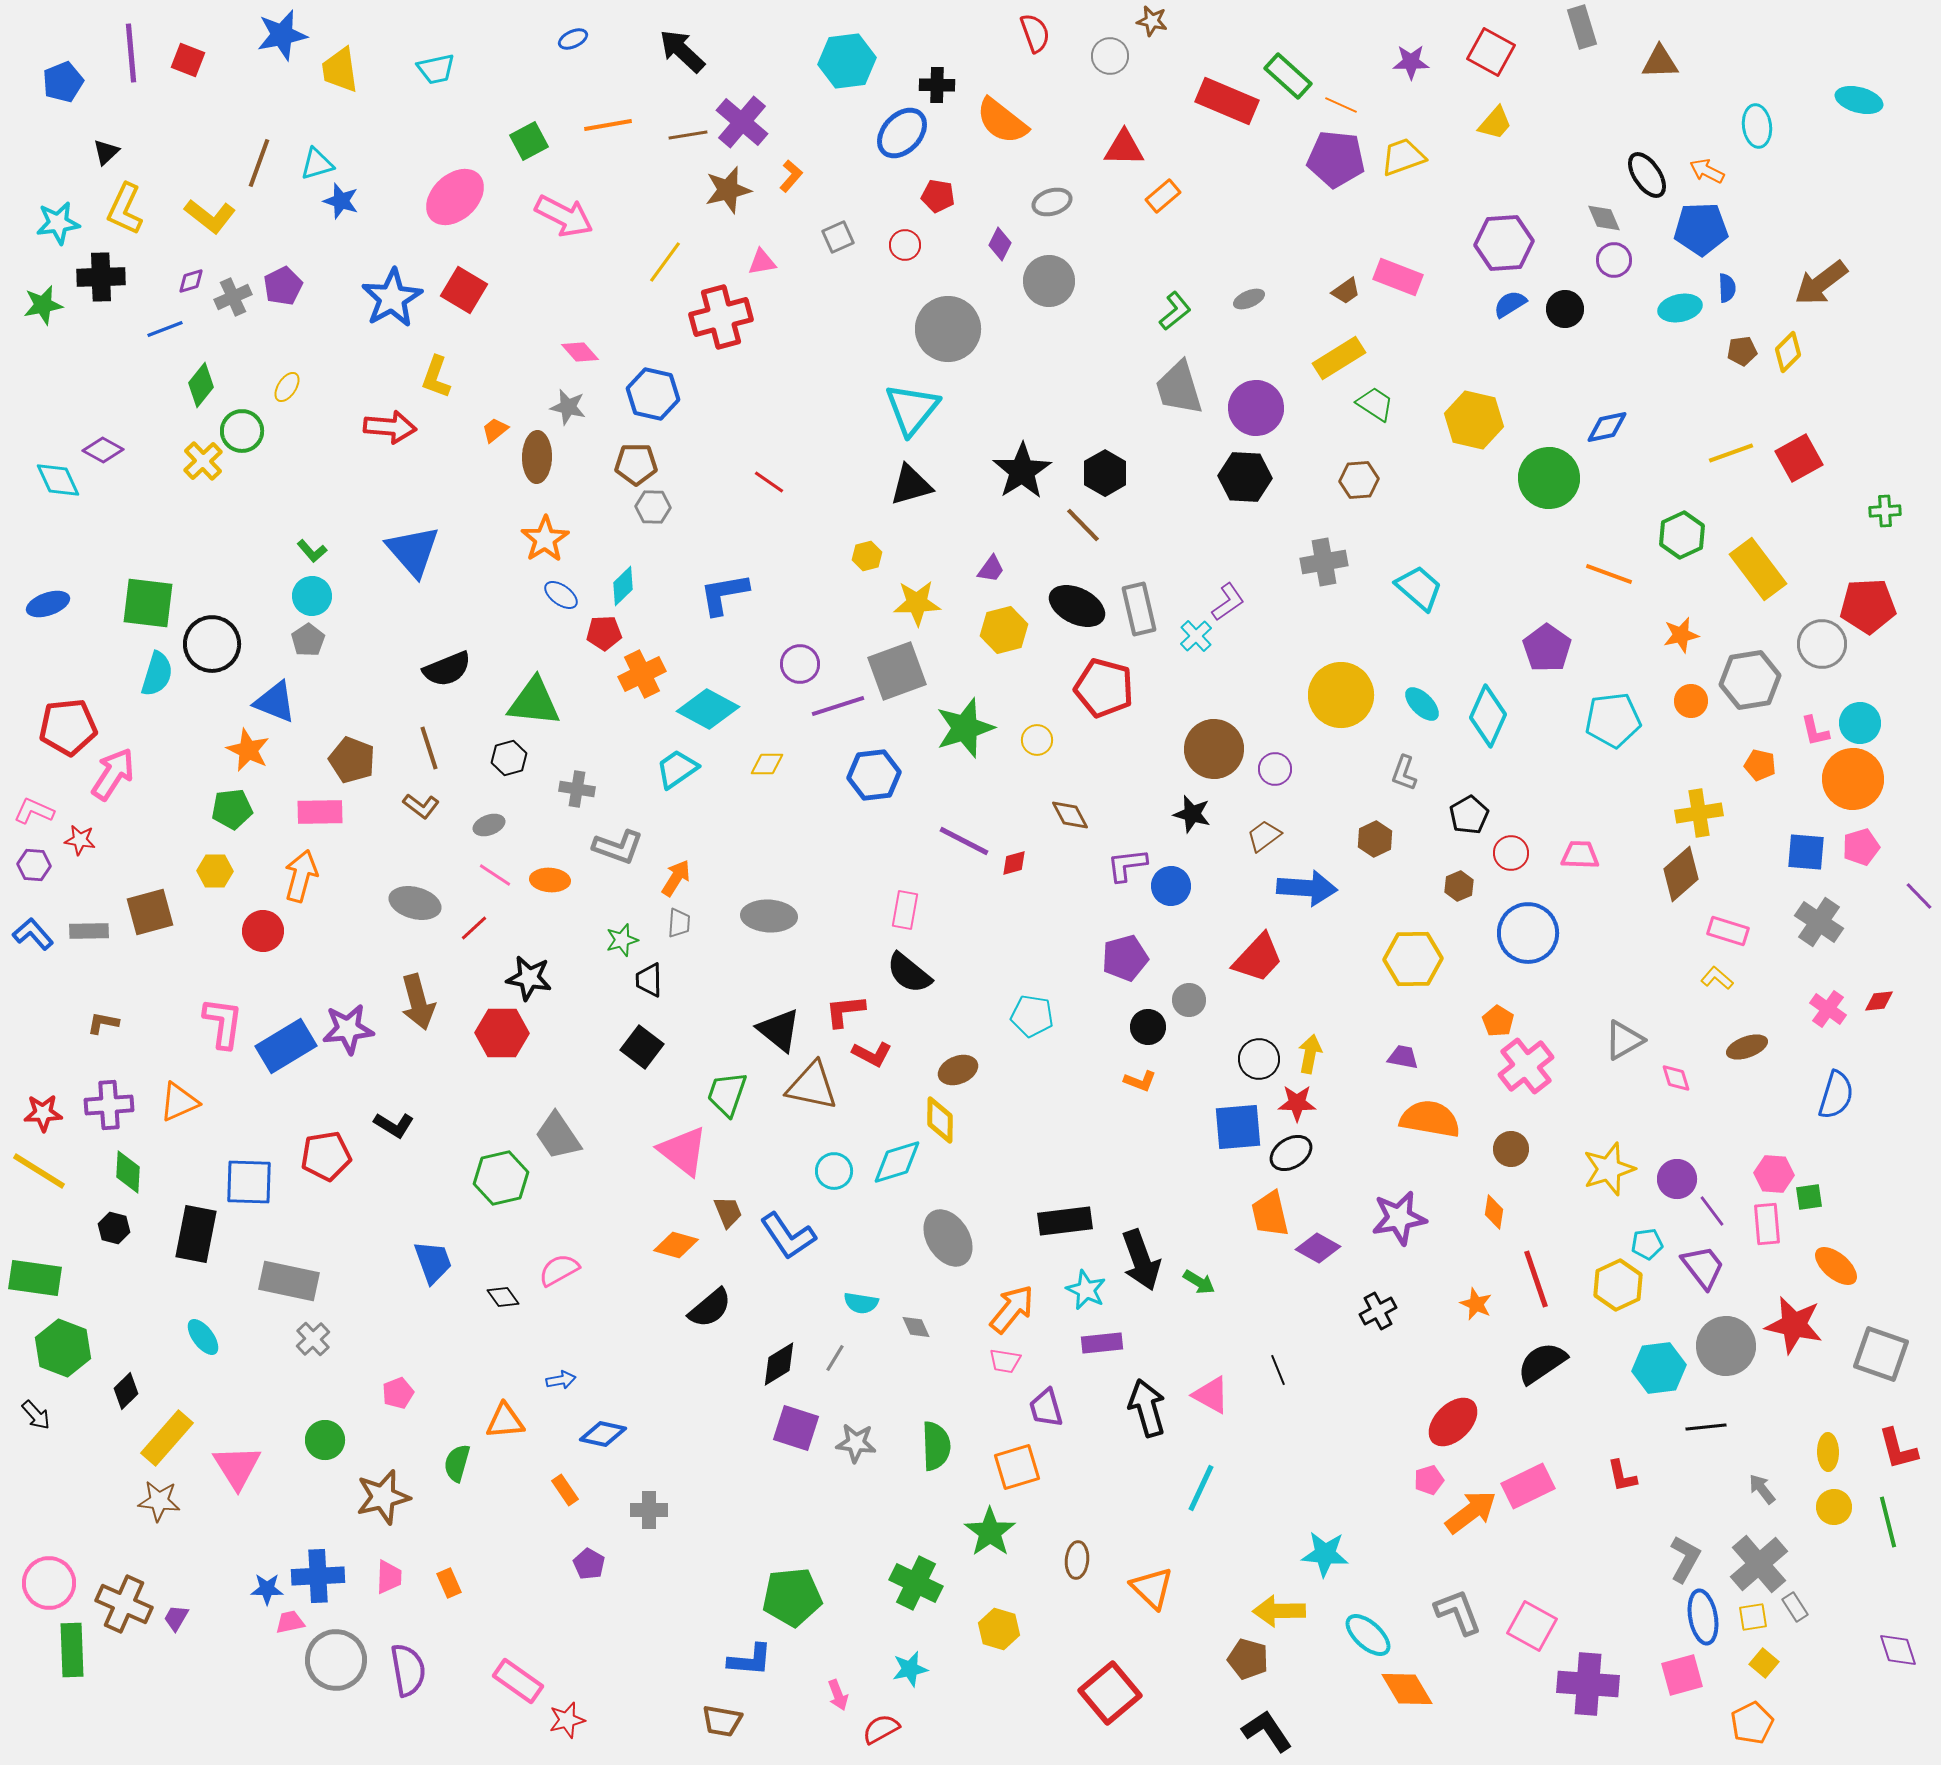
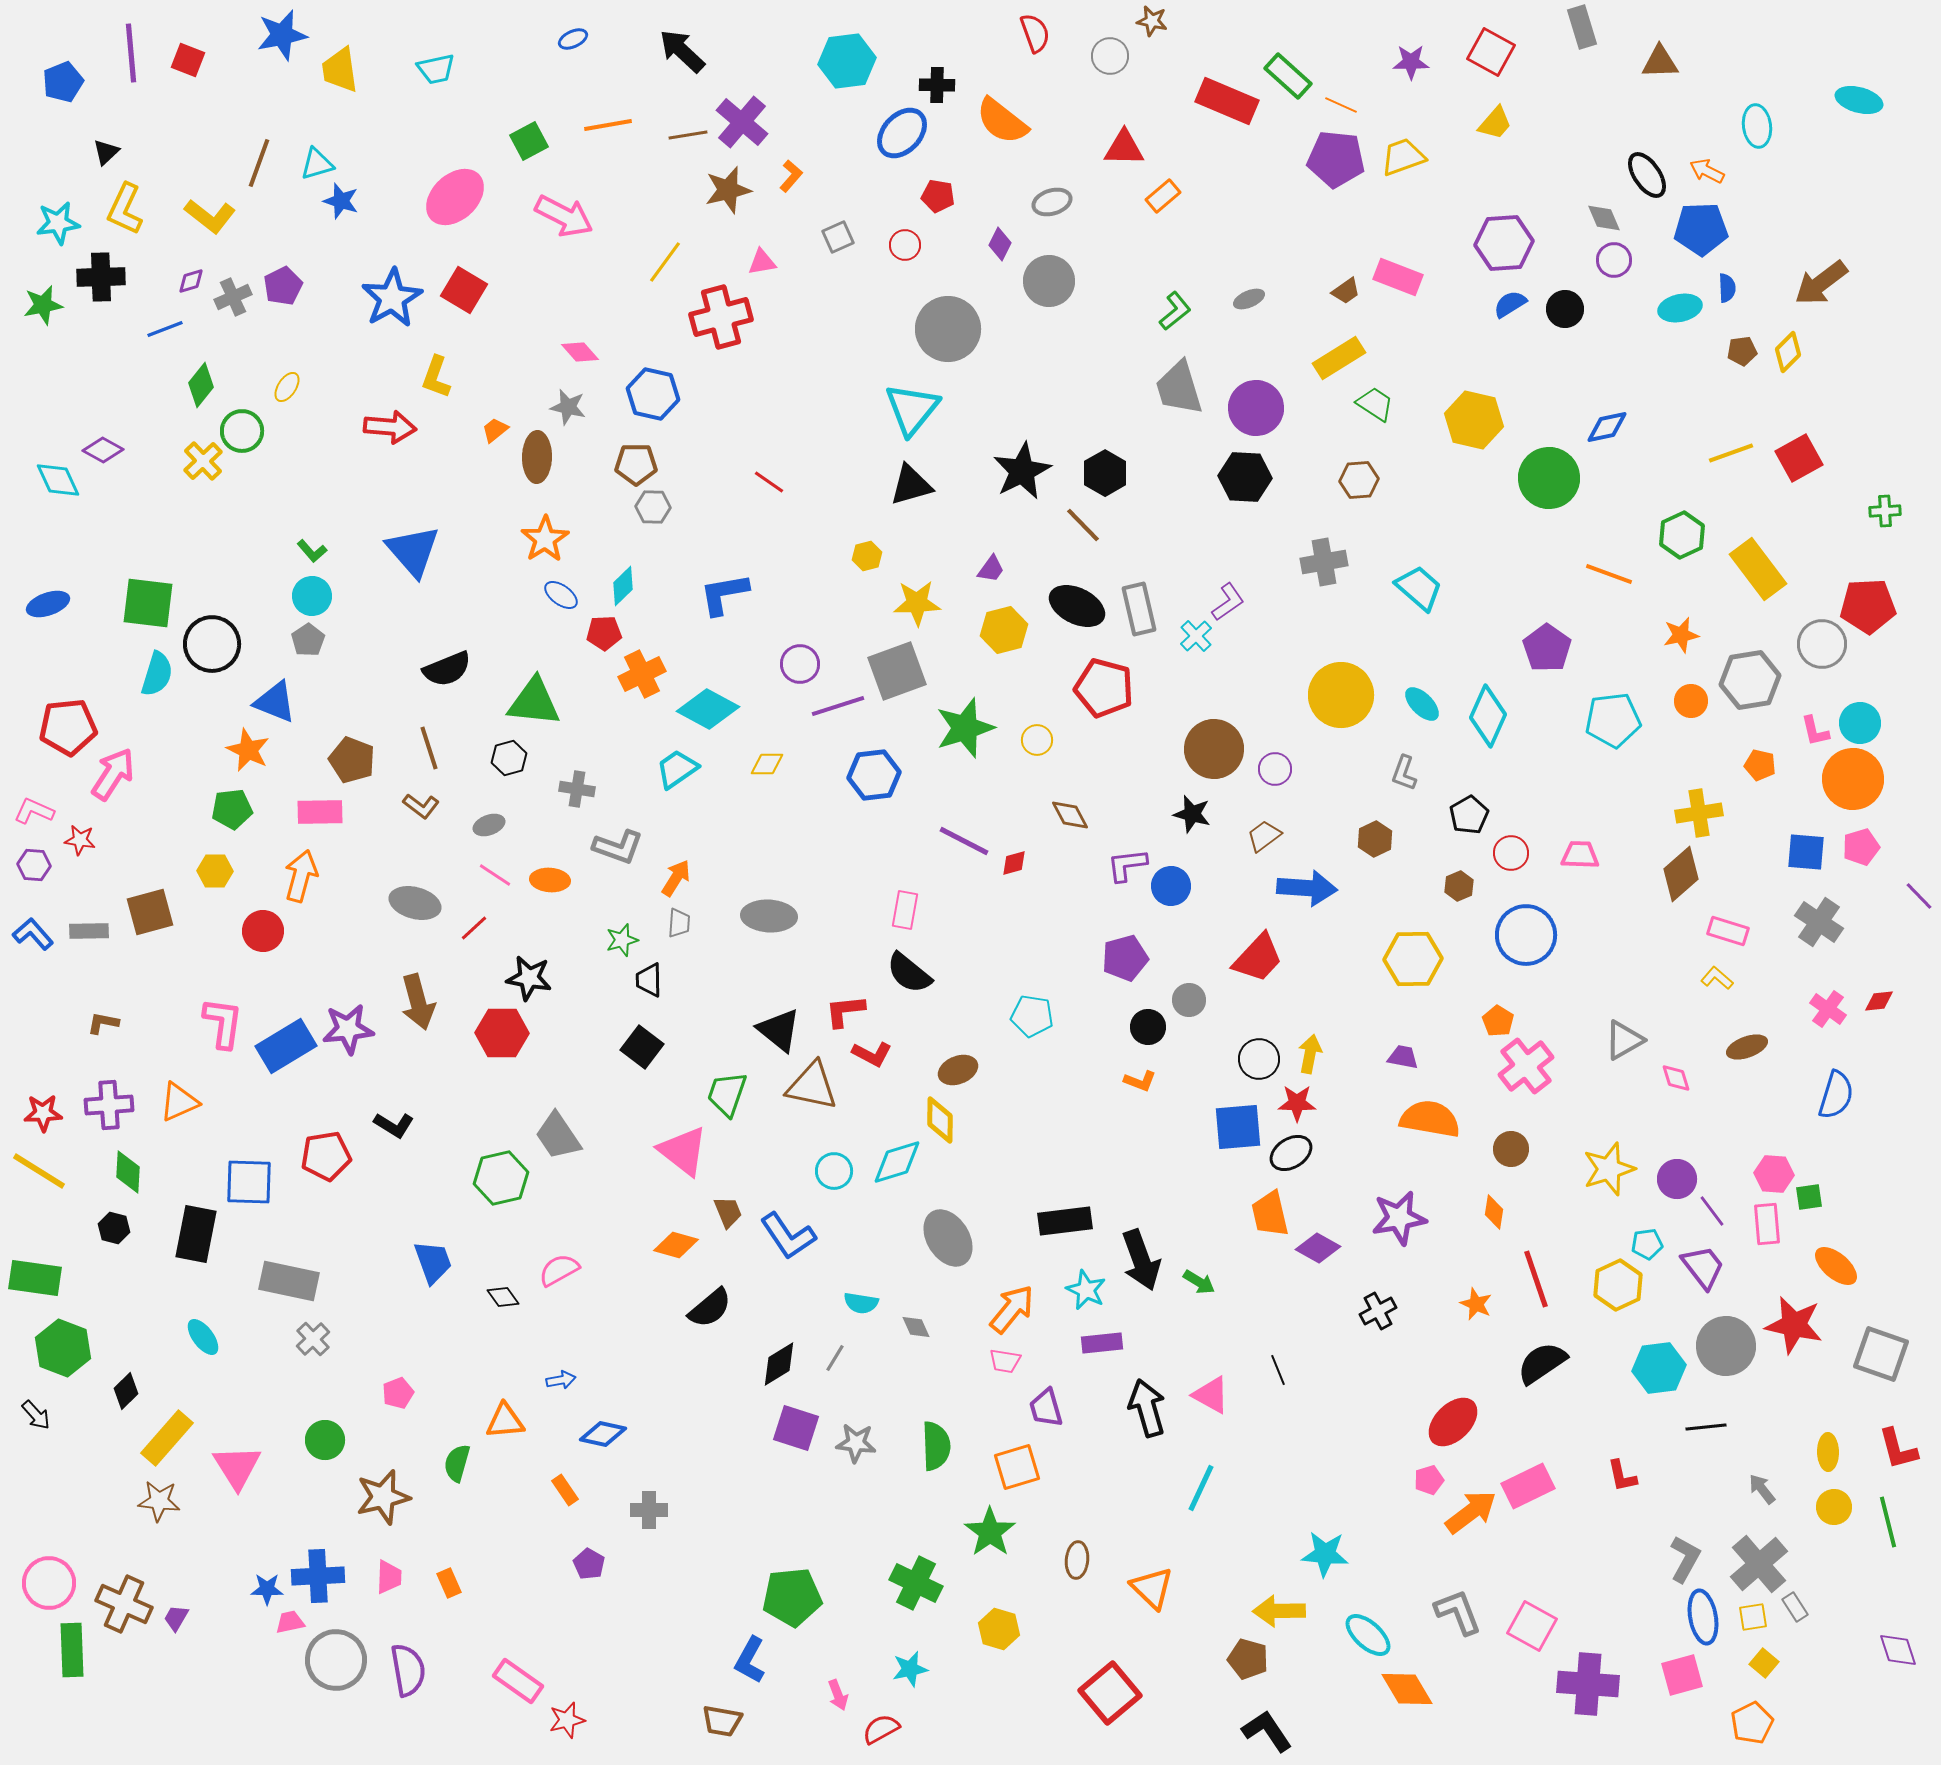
black star at (1022, 471): rotated 6 degrees clockwise
blue circle at (1528, 933): moved 2 px left, 2 px down
blue L-shape at (750, 1660): rotated 114 degrees clockwise
